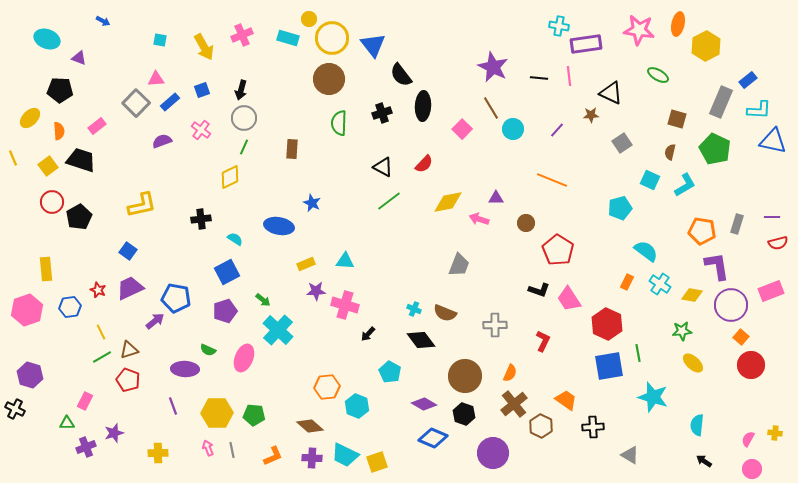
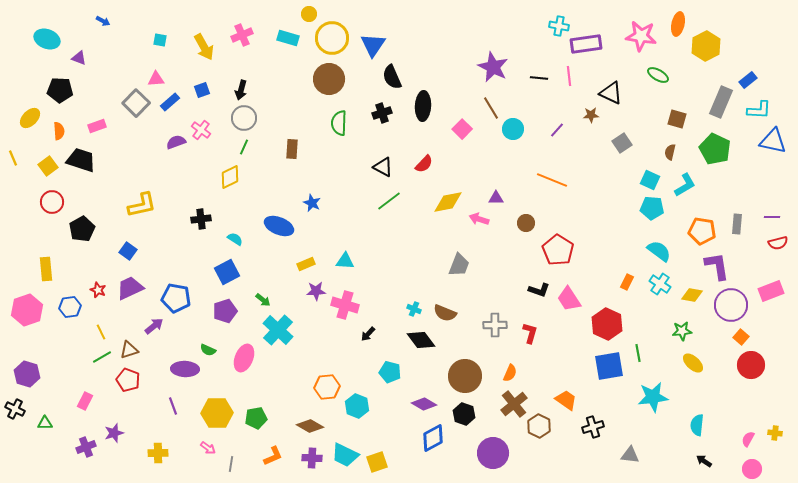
yellow circle at (309, 19): moved 5 px up
pink star at (639, 30): moved 2 px right, 6 px down
blue triangle at (373, 45): rotated 12 degrees clockwise
black semicircle at (401, 75): moved 9 px left, 2 px down; rotated 15 degrees clockwise
pink rectangle at (97, 126): rotated 18 degrees clockwise
purple semicircle at (162, 141): moved 14 px right, 1 px down
cyan pentagon at (620, 208): moved 32 px right; rotated 20 degrees clockwise
black pentagon at (79, 217): moved 3 px right, 12 px down
gray rectangle at (737, 224): rotated 12 degrees counterclockwise
blue ellipse at (279, 226): rotated 12 degrees clockwise
cyan semicircle at (646, 251): moved 13 px right
purple arrow at (155, 321): moved 1 px left, 5 px down
red L-shape at (543, 341): moved 13 px left, 8 px up; rotated 10 degrees counterclockwise
cyan pentagon at (390, 372): rotated 15 degrees counterclockwise
purple hexagon at (30, 375): moved 3 px left, 1 px up
cyan star at (653, 397): rotated 24 degrees counterclockwise
green pentagon at (254, 415): moved 2 px right, 3 px down; rotated 15 degrees counterclockwise
green triangle at (67, 423): moved 22 px left
brown diamond at (310, 426): rotated 12 degrees counterclockwise
brown hexagon at (541, 426): moved 2 px left
black cross at (593, 427): rotated 15 degrees counterclockwise
blue diamond at (433, 438): rotated 52 degrees counterclockwise
pink arrow at (208, 448): rotated 147 degrees clockwise
gray line at (232, 450): moved 1 px left, 14 px down; rotated 21 degrees clockwise
gray triangle at (630, 455): rotated 24 degrees counterclockwise
